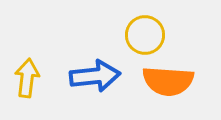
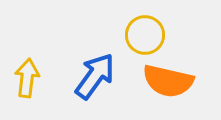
blue arrow: rotated 48 degrees counterclockwise
orange semicircle: rotated 9 degrees clockwise
